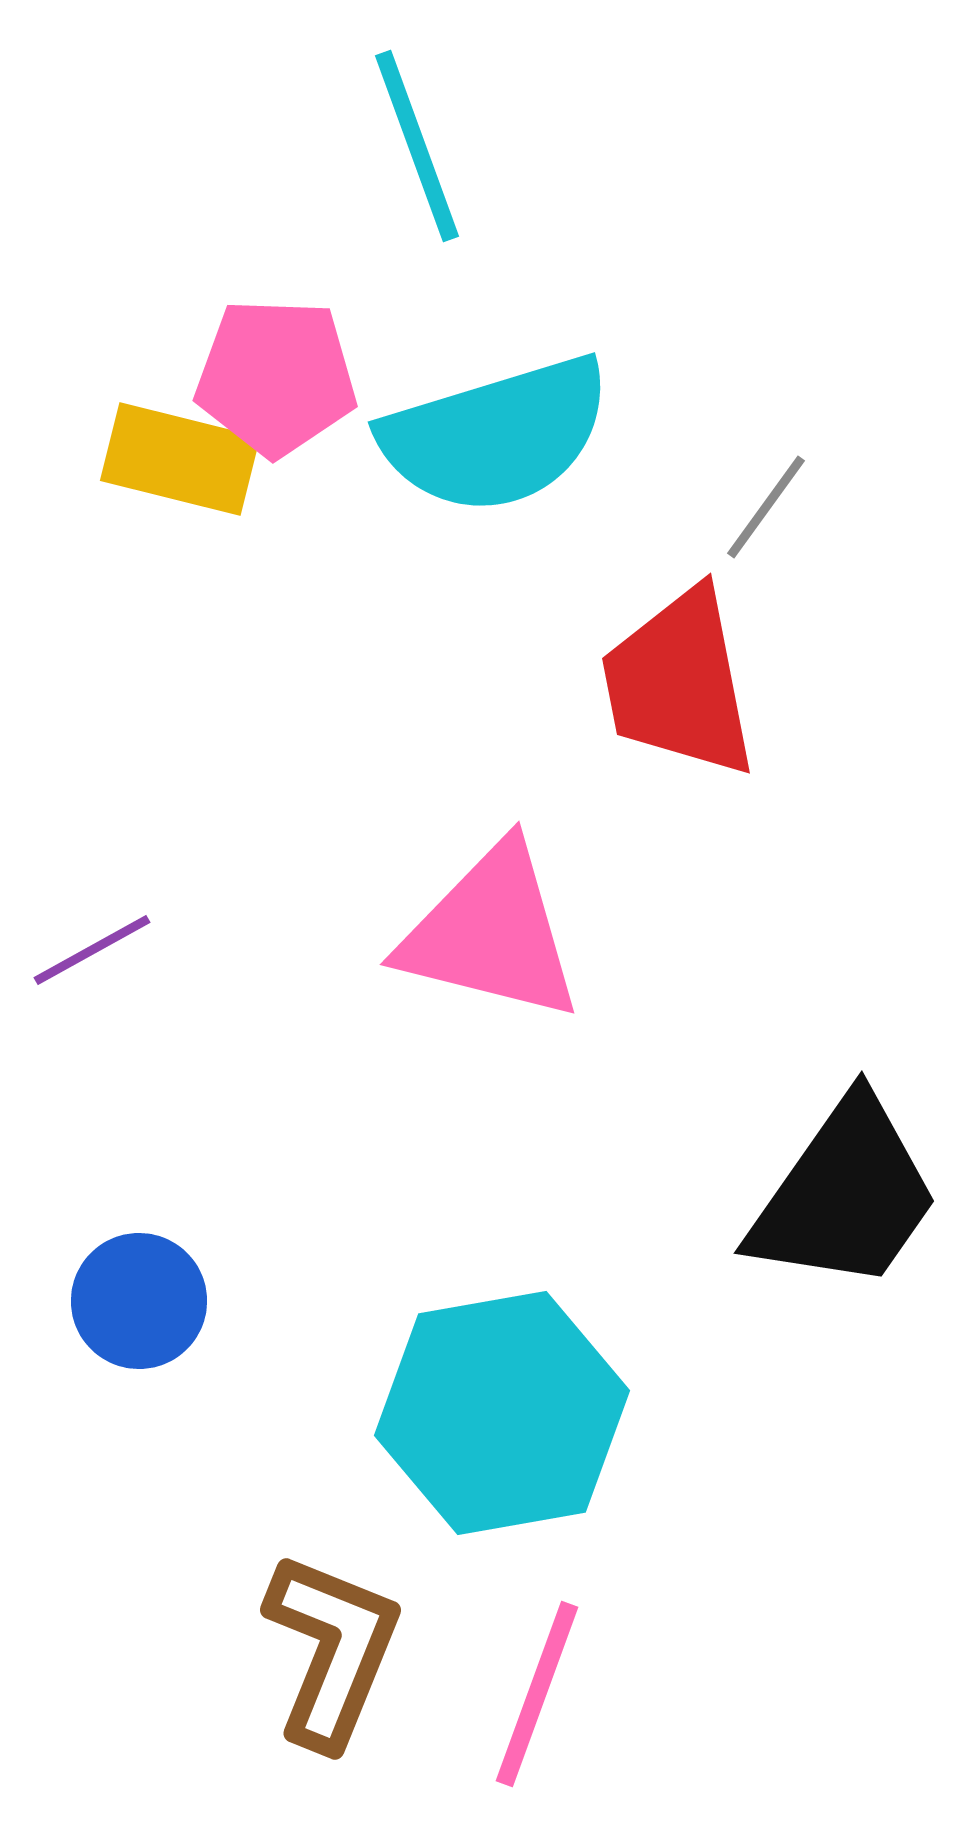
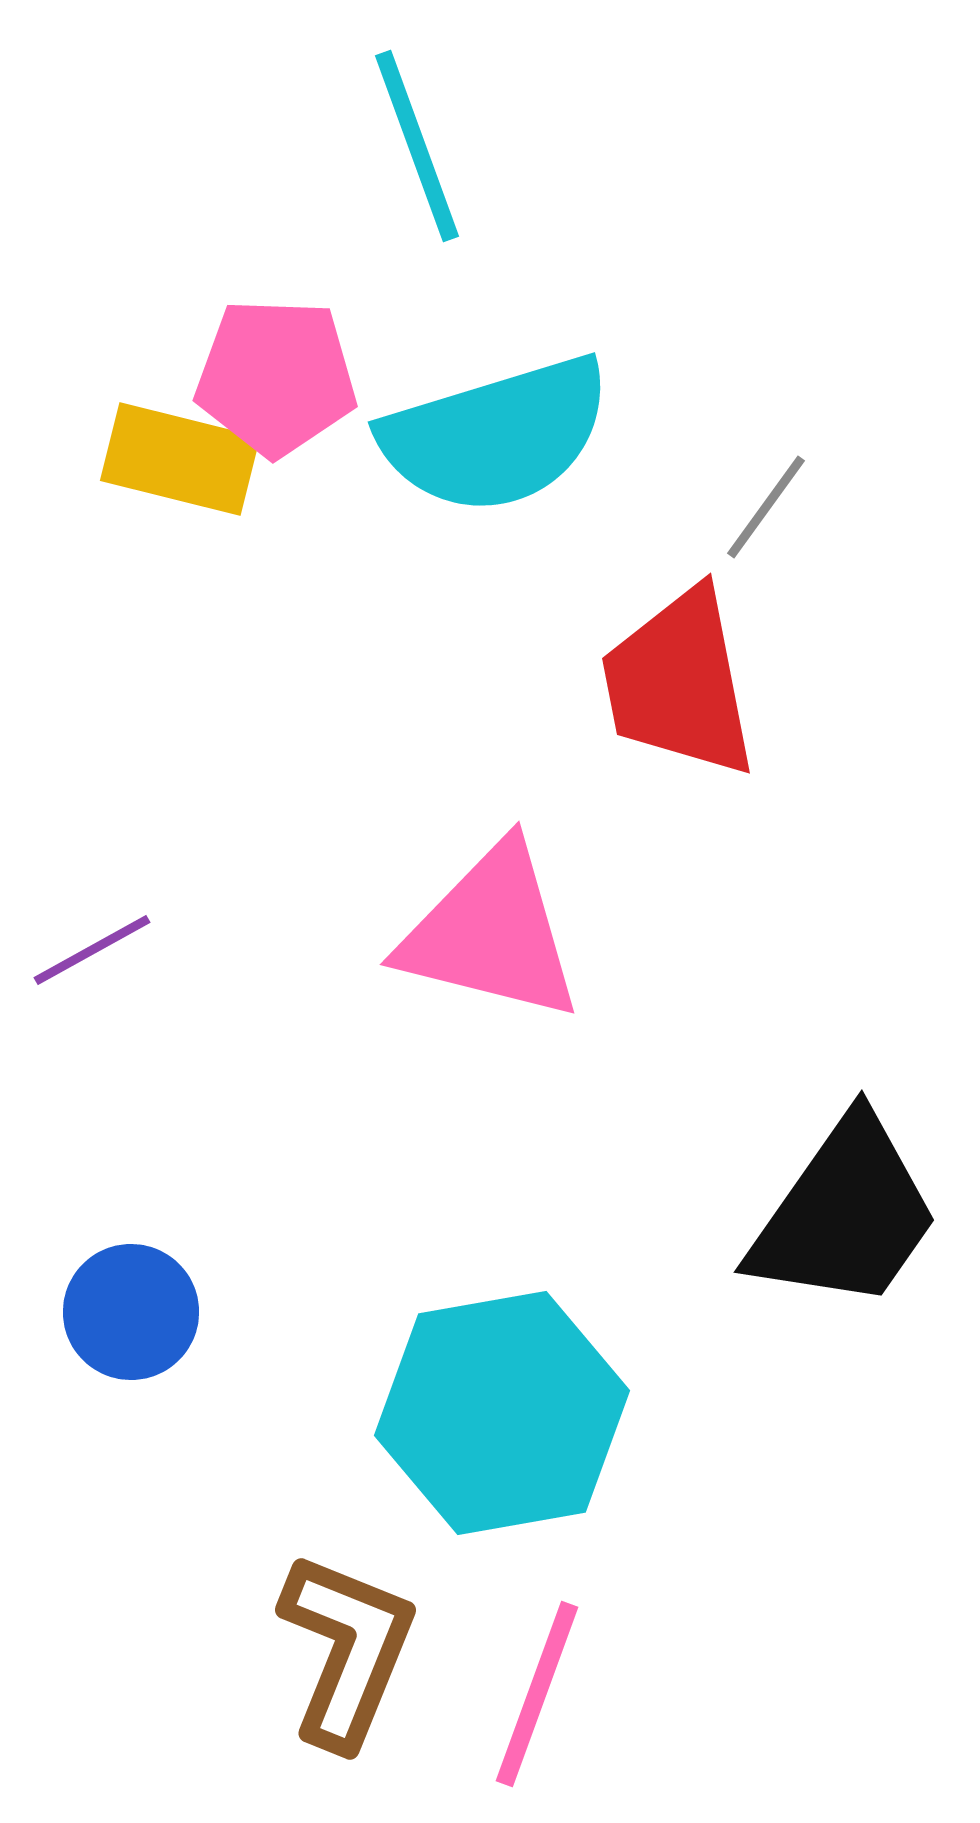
black trapezoid: moved 19 px down
blue circle: moved 8 px left, 11 px down
brown L-shape: moved 15 px right
